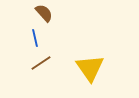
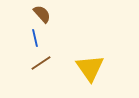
brown semicircle: moved 2 px left, 1 px down
